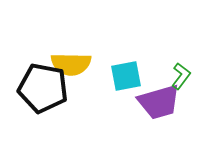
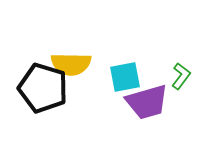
cyan square: moved 1 px left, 1 px down
black pentagon: rotated 6 degrees clockwise
purple trapezoid: moved 12 px left
